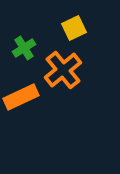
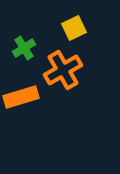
orange cross: rotated 9 degrees clockwise
orange rectangle: rotated 8 degrees clockwise
